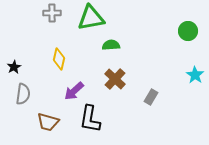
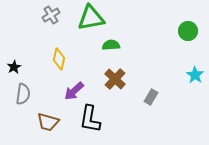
gray cross: moved 1 px left, 2 px down; rotated 30 degrees counterclockwise
